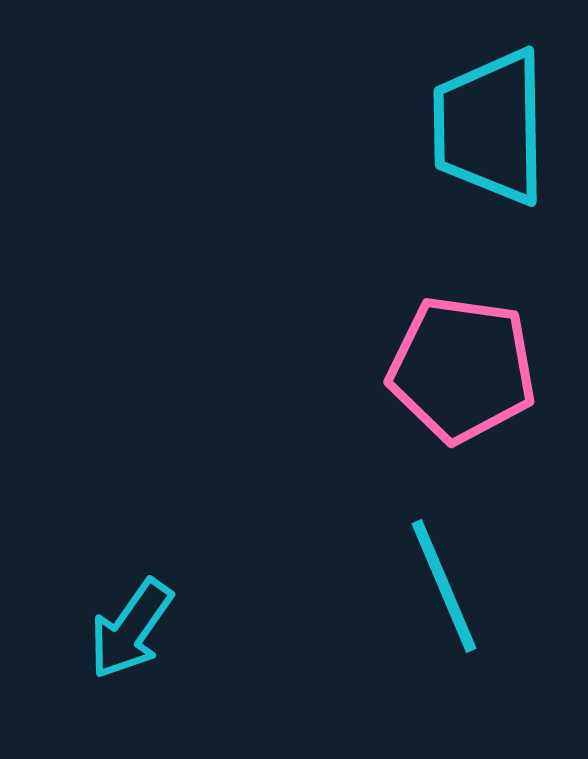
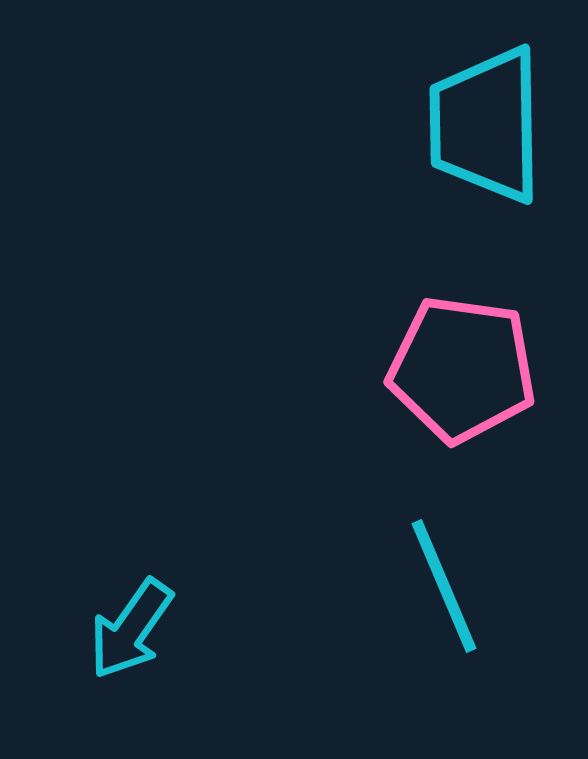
cyan trapezoid: moved 4 px left, 2 px up
